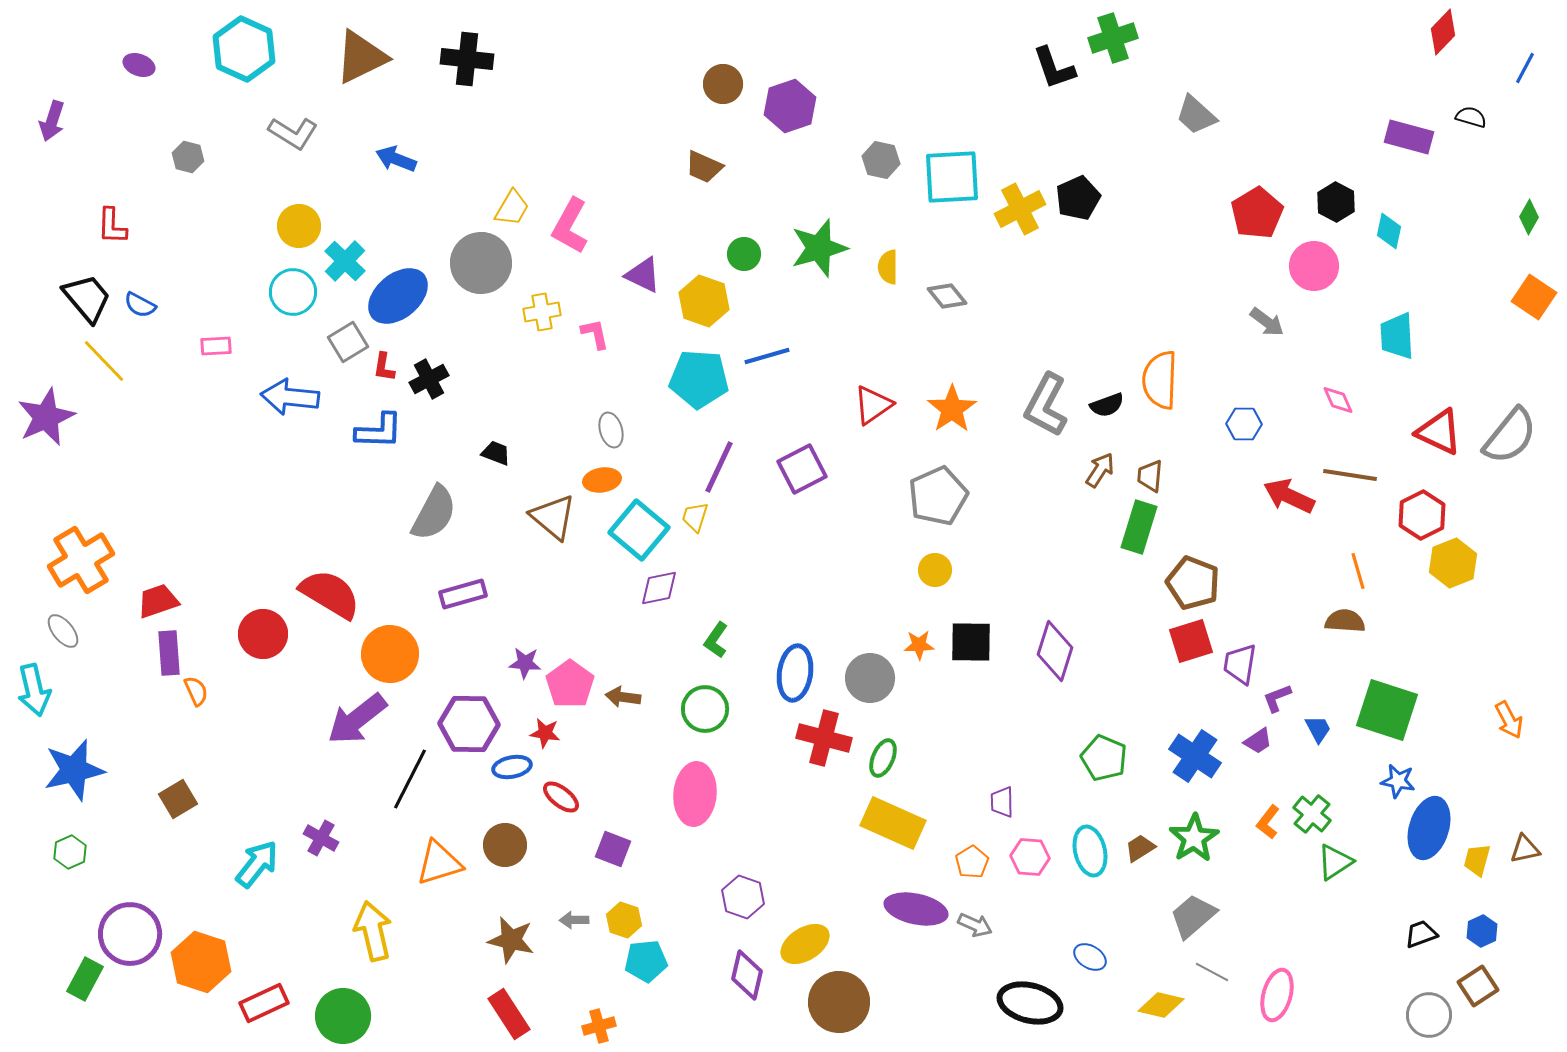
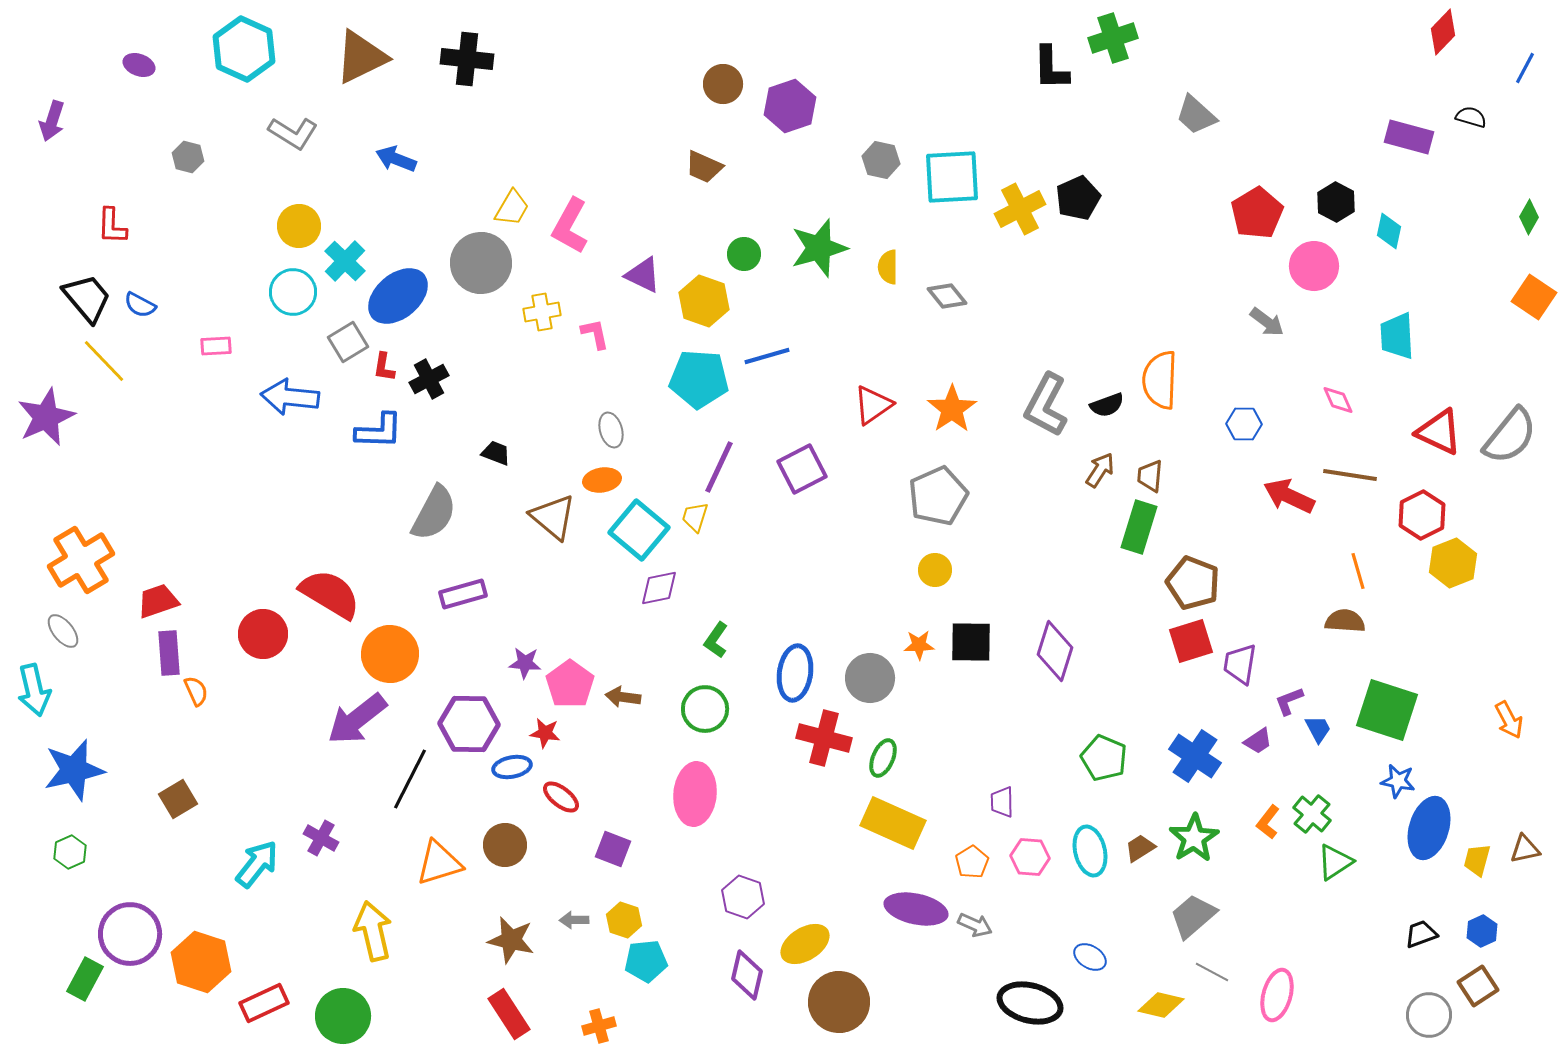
black L-shape at (1054, 68): moved 3 px left; rotated 18 degrees clockwise
purple L-shape at (1277, 698): moved 12 px right, 3 px down
